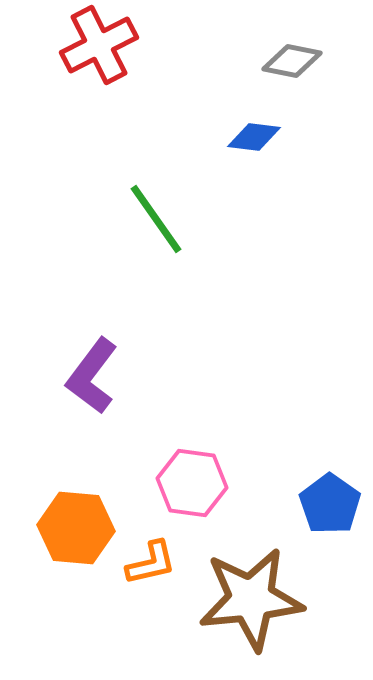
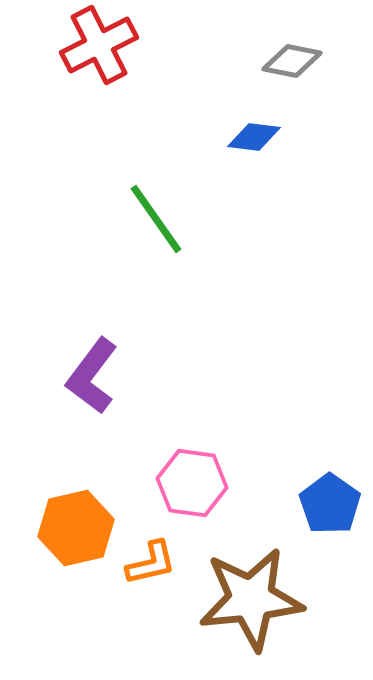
orange hexagon: rotated 18 degrees counterclockwise
